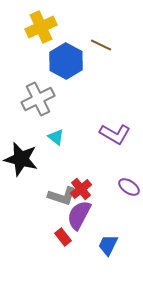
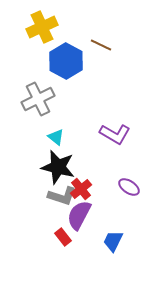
yellow cross: moved 1 px right
black star: moved 37 px right, 8 px down
blue trapezoid: moved 5 px right, 4 px up
